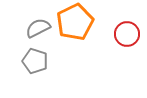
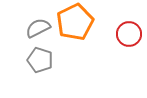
red circle: moved 2 px right
gray pentagon: moved 5 px right, 1 px up
